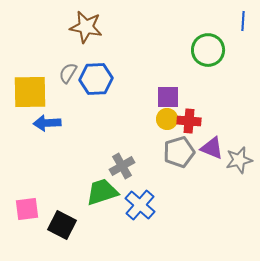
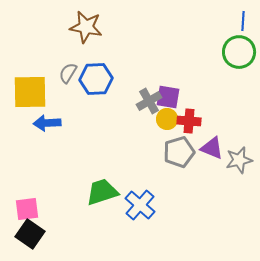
green circle: moved 31 px right, 2 px down
purple square: rotated 10 degrees clockwise
gray cross: moved 27 px right, 65 px up
black square: moved 32 px left, 9 px down; rotated 8 degrees clockwise
